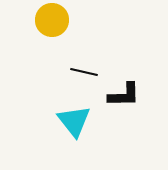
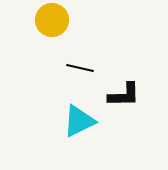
black line: moved 4 px left, 4 px up
cyan triangle: moved 5 px right; rotated 42 degrees clockwise
